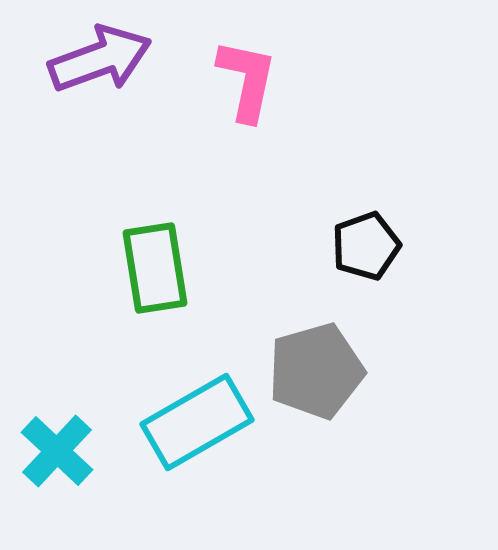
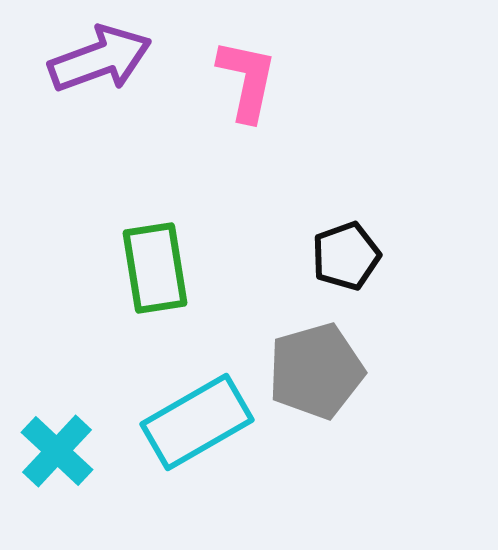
black pentagon: moved 20 px left, 10 px down
